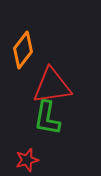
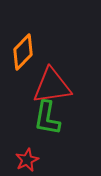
orange diamond: moved 2 px down; rotated 6 degrees clockwise
red star: rotated 10 degrees counterclockwise
